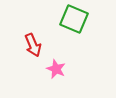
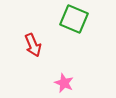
pink star: moved 8 px right, 14 px down
